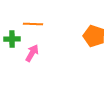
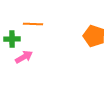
pink arrow: moved 8 px left, 4 px down; rotated 30 degrees clockwise
